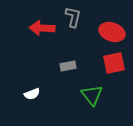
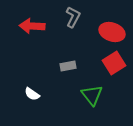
gray L-shape: rotated 15 degrees clockwise
red arrow: moved 10 px left, 2 px up
red square: rotated 20 degrees counterclockwise
white semicircle: rotated 56 degrees clockwise
